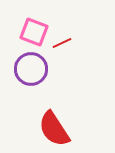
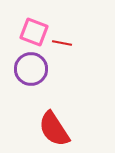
red line: rotated 36 degrees clockwise
